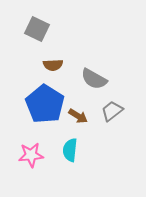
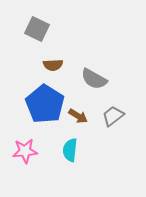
gray trapezoid: moved 1 px right, 5 px down
pink star: moved 6 px left, 4 px up
